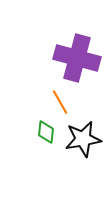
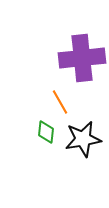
purple cross: moved 5 px right; rotated 21 degrees counterclockwise
